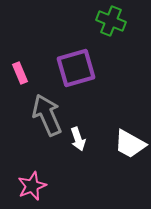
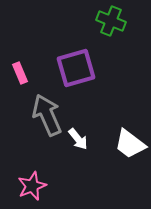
white arrow: rotated 20 degrees counterclockwise
white trapezoid: rotated 8 degrees clockwise
